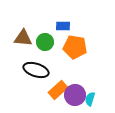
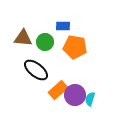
black ellipse: rotated 20 degrees clockwise
